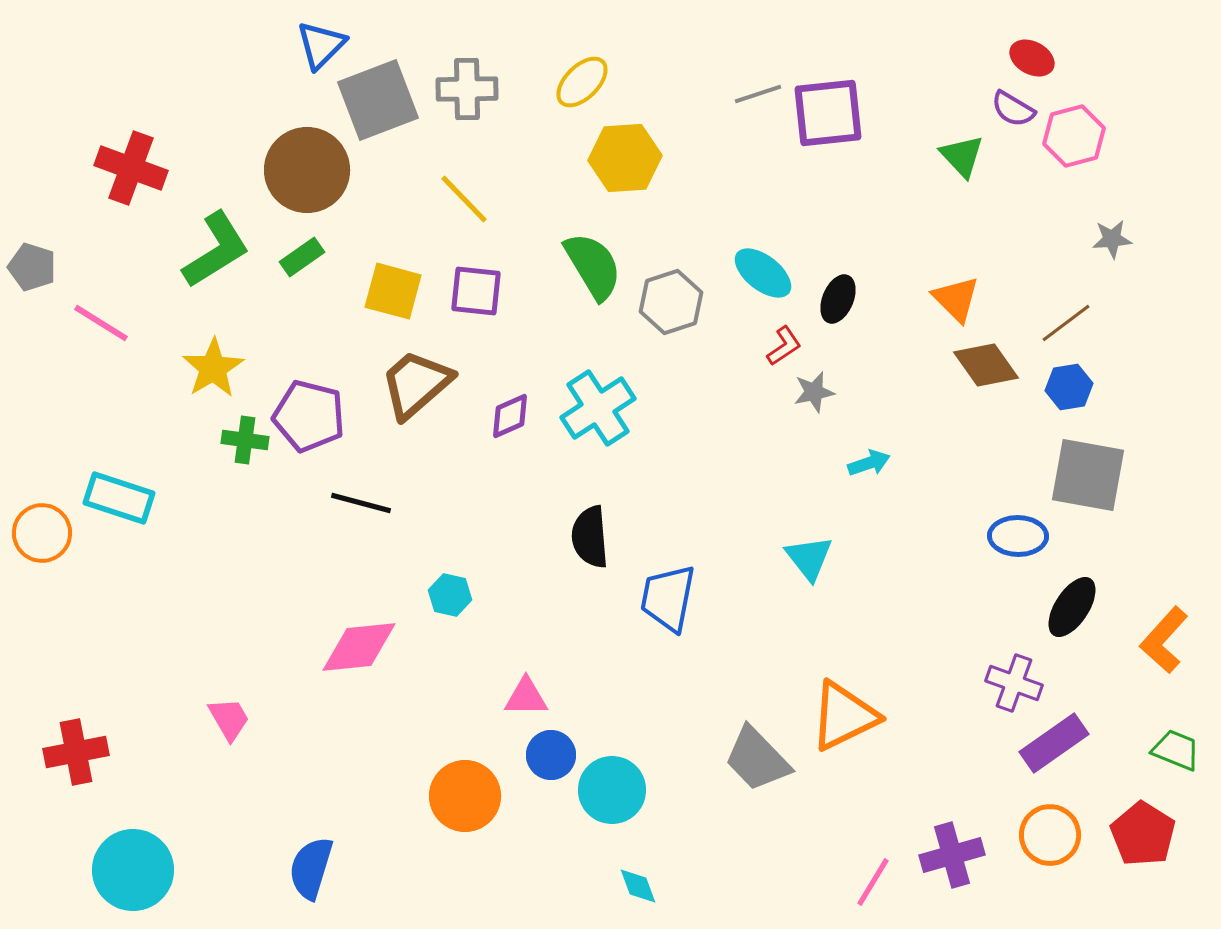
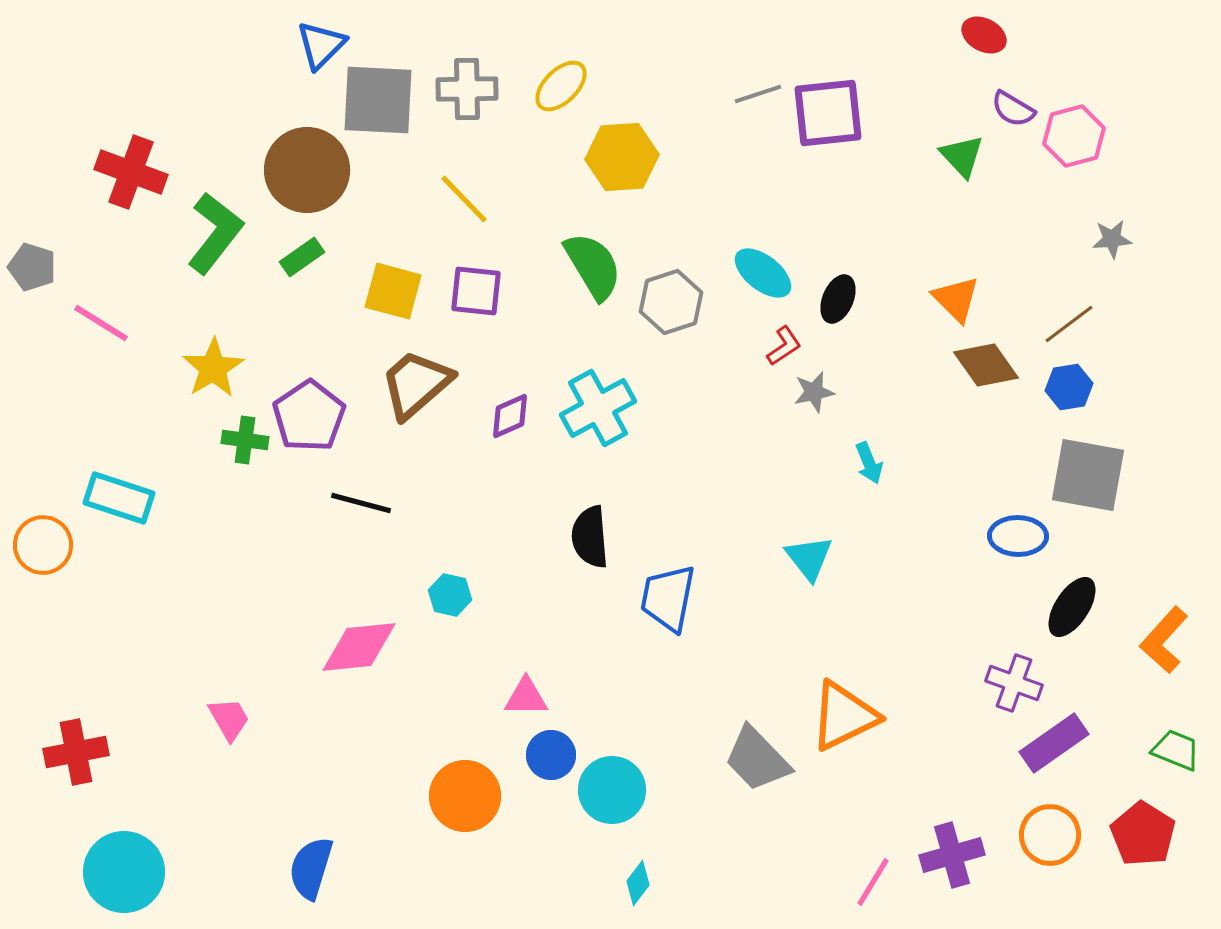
red ellipse at (1032, 58): moved 48 px left, 23 px up
yellow ellipse at (582, 82): moved 21 px left, 4 px down
gray square at (378, 100): rotated 24 degrees clockwise
yellow hexagon at (625, 158): moved 3 px left, 1 px up
red cross at (131, 168): moved 4 px down
green L-shape at (216, 250): moved 1 px left, 17 px up; rotated 20 degrees counterclockwise
brown line at (1066, 323): moved 3 px right, 1 px down
cyan cross at (598, 408): rotated 4 degrees clockwise
purple pentagon at (309, 416): rotated 24 degrees clockwise
cyan arrow at (869, 463): rotated 87 degrees clockwise
orange circle at (42, 533): moved 1 px right, 12 px down
cyan circle at (133, 870): moved 9 px left, 2 px down
cyan diamond at (638, 886): moved 3 px up; rotated 57 degrees clockwise
